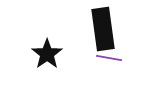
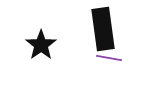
black star: moved 6 px left, 9 px up
